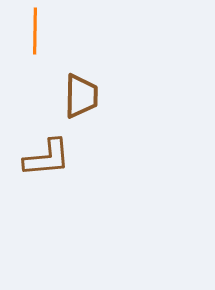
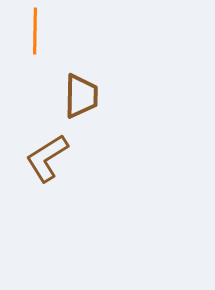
brown L-shape: rotated 153 degrees clockwise
